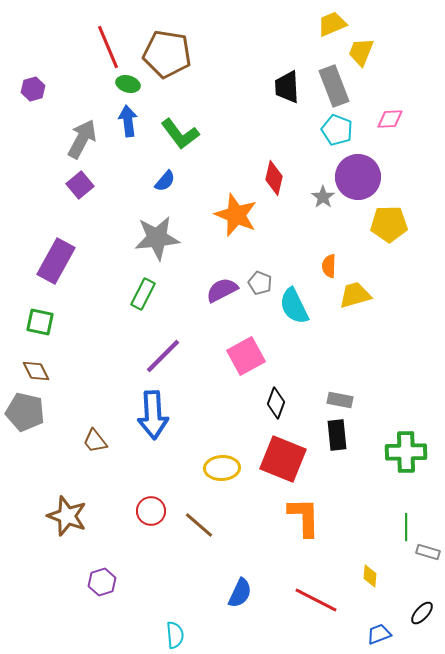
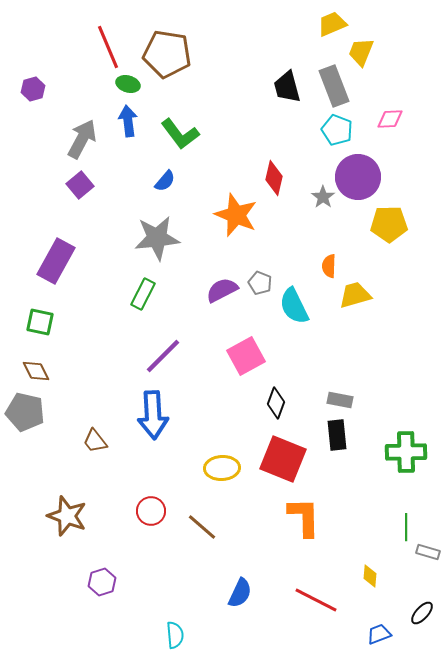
black trapezoid at (287, 87): rotated 12 degrees counterclockwise
brown line at (199, 525): moved 3 px right, 2 px down
